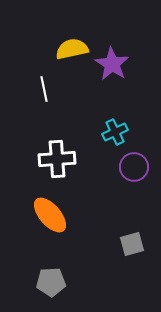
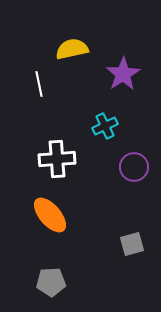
purple star: moved 11 px right, 10 px down; rotated 8 degrees clockwise
white line: moved 5 px left, 5 px up
cyan cross: moved 10 px left, 6 px up
